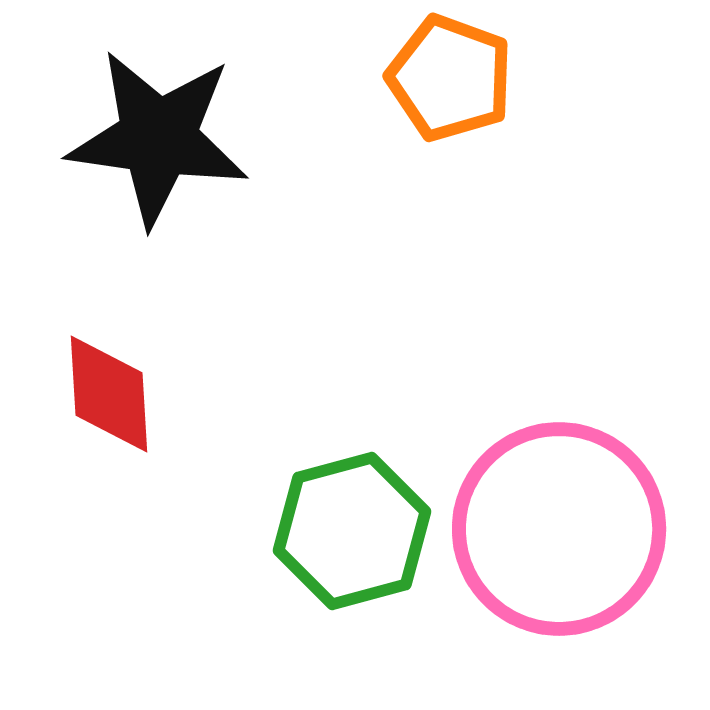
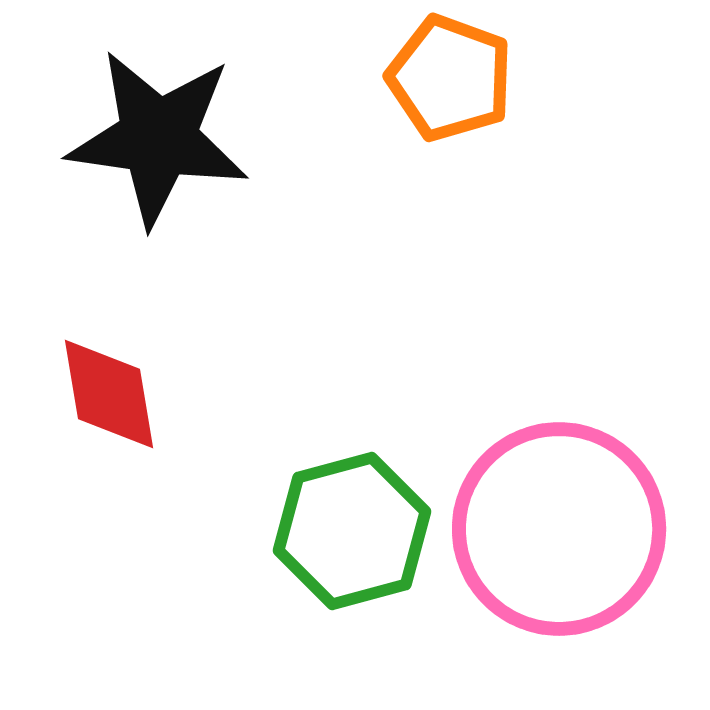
red diamond: rotated 6 degrees counterclockwise
